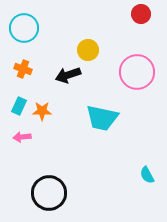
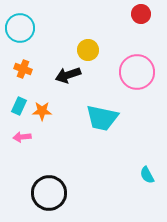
cyan circle: moved 4 px left
